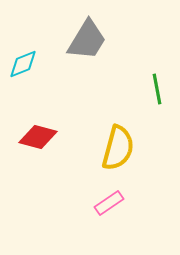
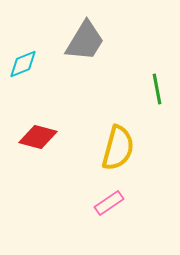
gray trapezoid: moved 2 px left, 1 px down
